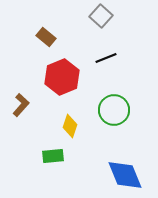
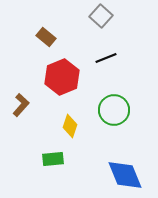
green rectangle: moved 3 px down
